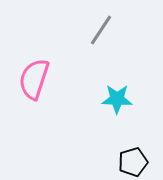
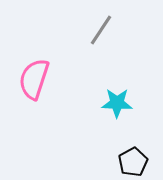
cyan star: moved 4 px down
black pentagon: rotated 12 degrees counterclockwise
